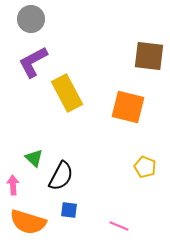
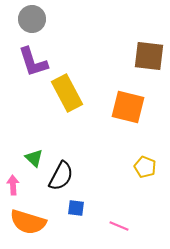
gray circle: moved 1 px right
purple L-shape: rotated 80 degrees counterclockwise
blue square: moved 7 px right, 2 px up
